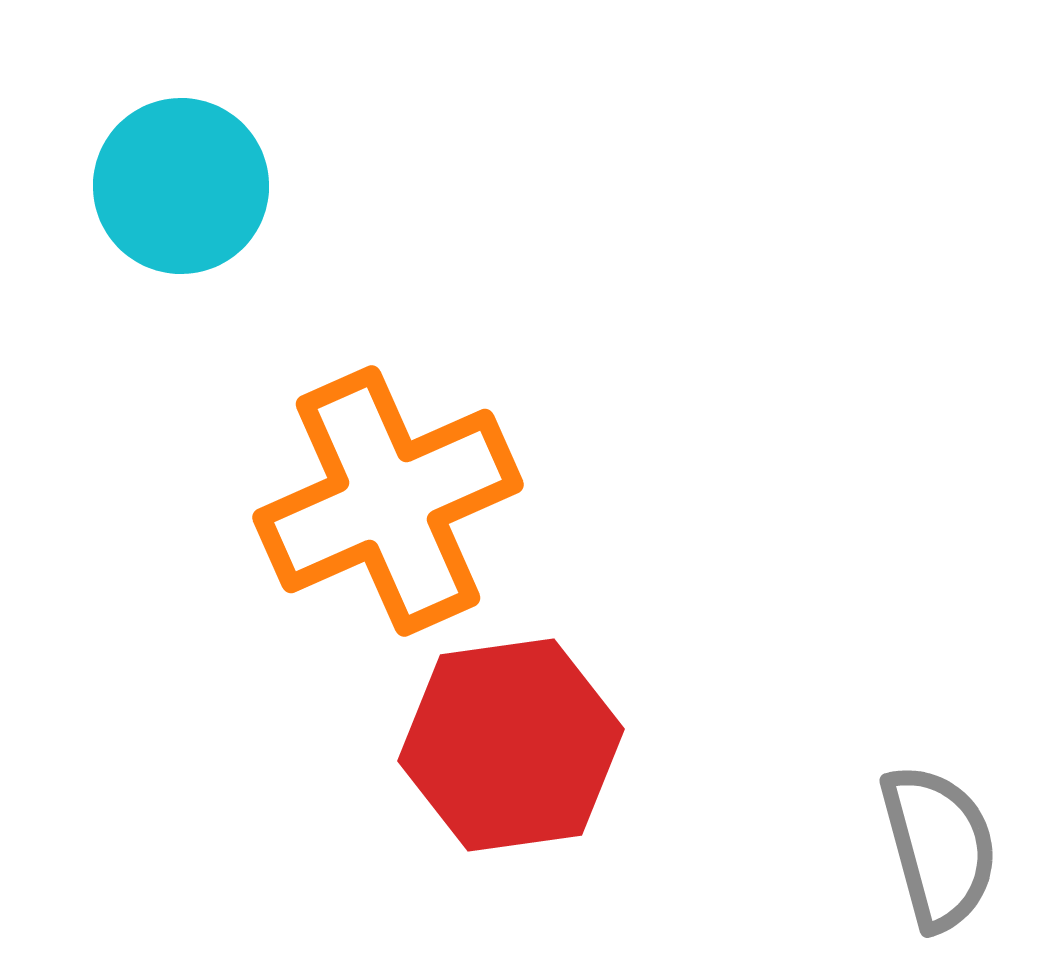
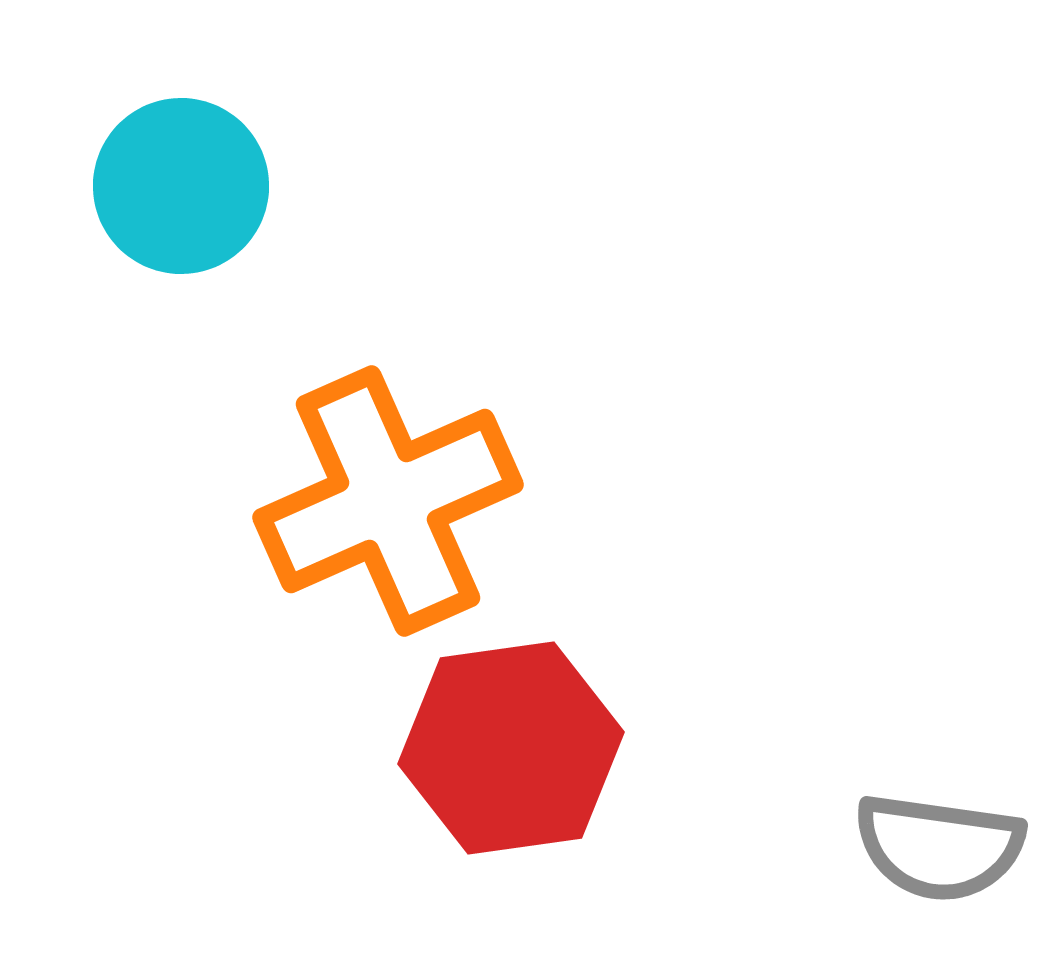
red hexagon: moved 3 px down
gray semicircle: rotated 113 degrees clockwise
